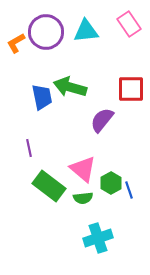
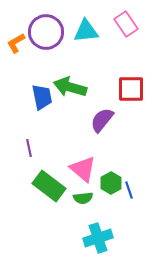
pink rectangle: moved 3 px left
